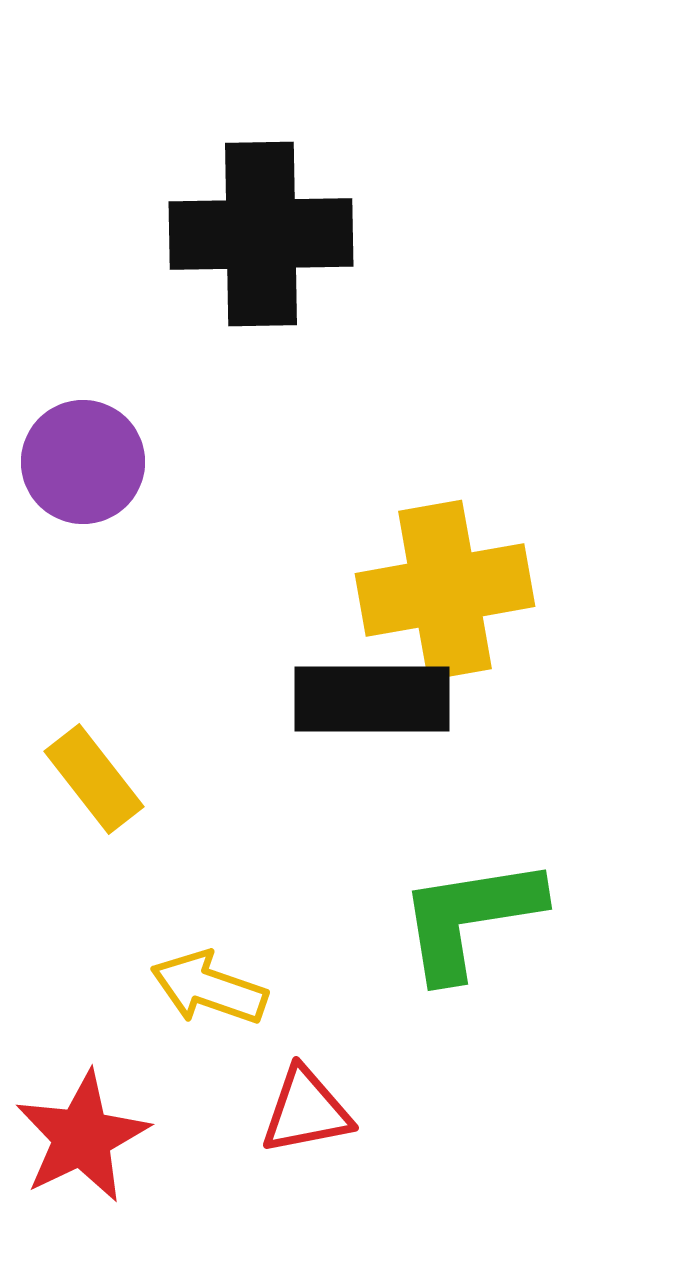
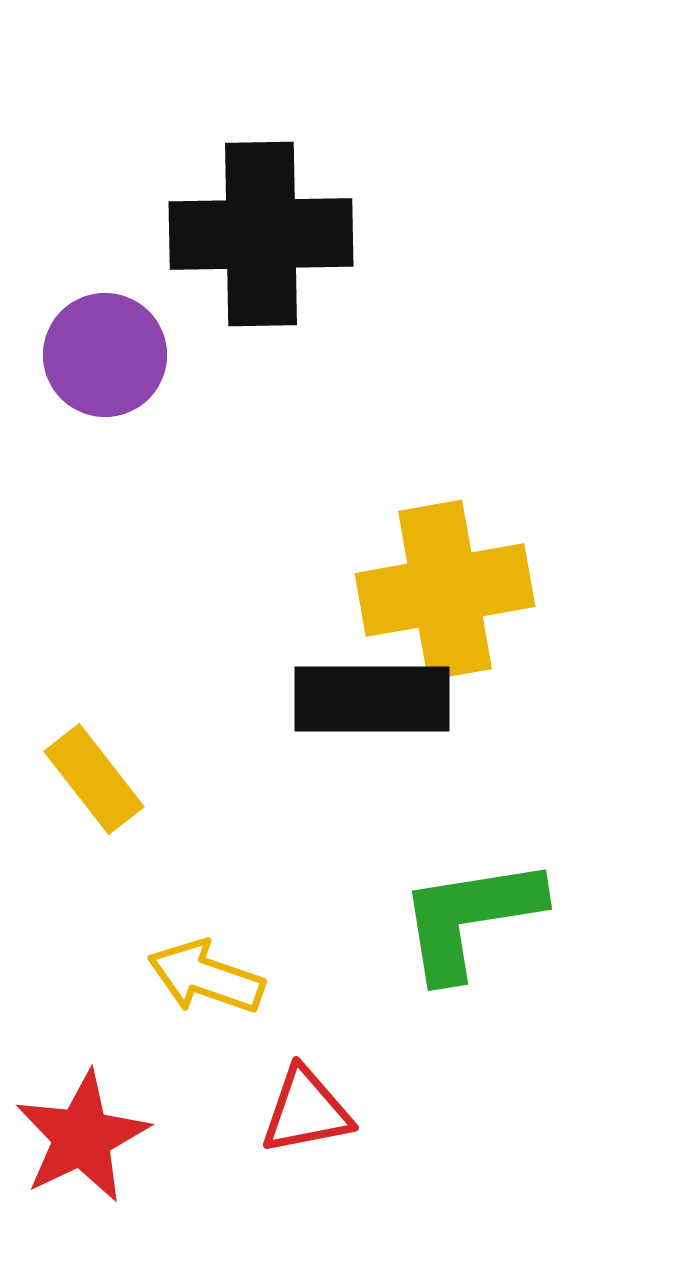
purple circle: moved 22 px right, 107 px up
yellow arrow: moved 3 px left, 11 px up
